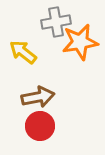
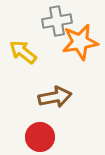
gray cross: moved 1 px right, 1 px up
brown arrow: moved 17 px right
red circle: moved 11 px down
